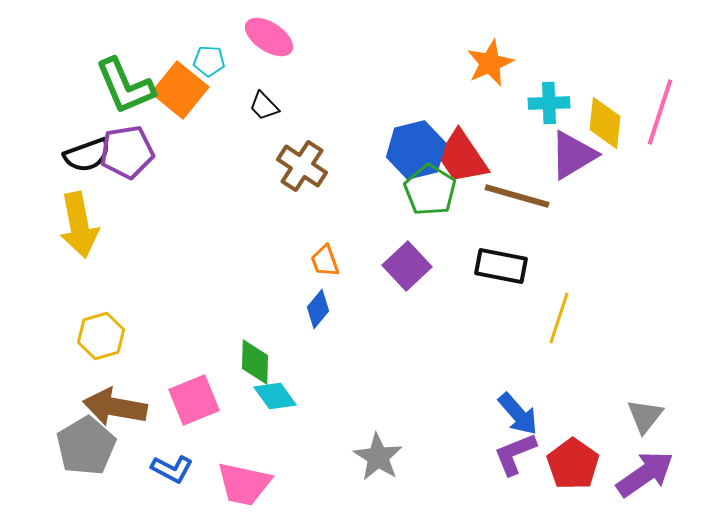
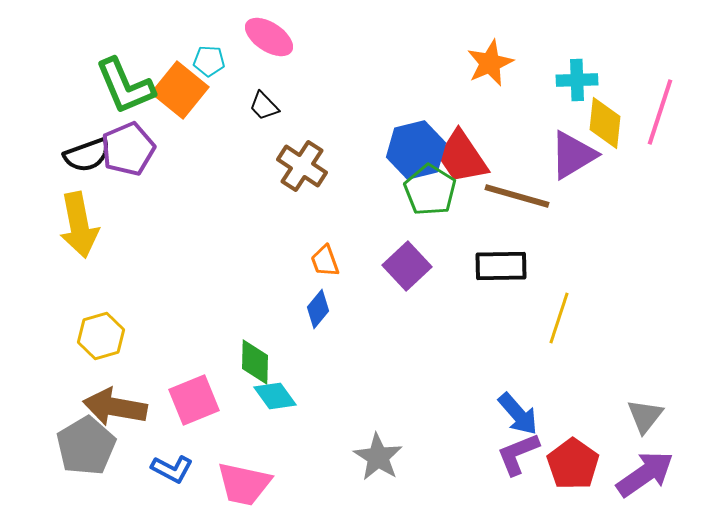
cyan cross: moved 28 px right, 23 px up
purple pentagon: moved 1 px right, 3 px up; rotated 14 degrees counterclockwise
black rectangle: rotated 12 degrees counterclockwise
purple L-shape: moved 3 px right
